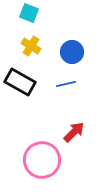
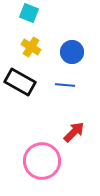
yellow cross: moved 1 px down
blue line: moved 1 px left, 1 px down; rotated 18 degrees clockwise
pink circle: moved 1 px down
